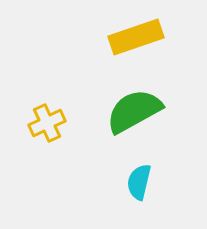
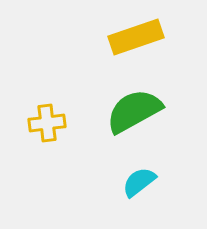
yellow cross: rotated 18 degrees clockwise
cyan semicircle: rotated 39 degrees clockwise
